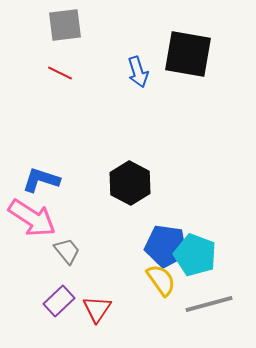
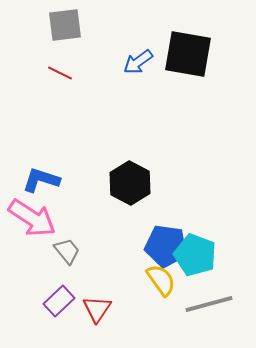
blue arrow: moved 10 px up; rotated 72 degrees clockwise
